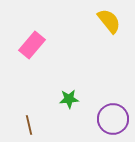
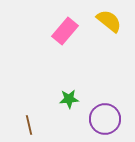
yellow semicircle: rotated 12 degrees counterclockwise
pink rectangle: moved 33 px right, 14 px up
purple circle: moved 8 px left
